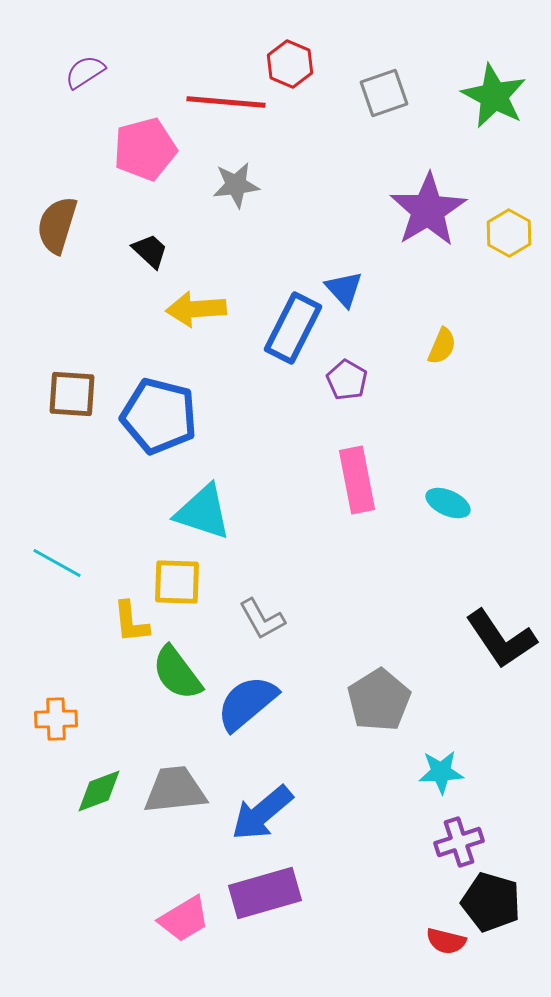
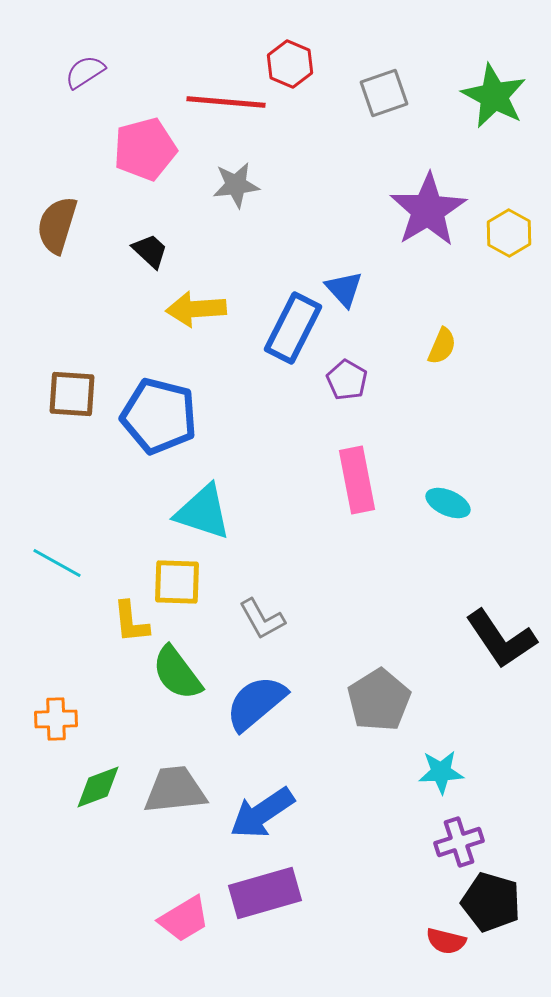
blue semicircle: moved 9 px right
green diamond: moved 1 px left, 4 px up
blue arrow: rotated 6 degrees clockwise
